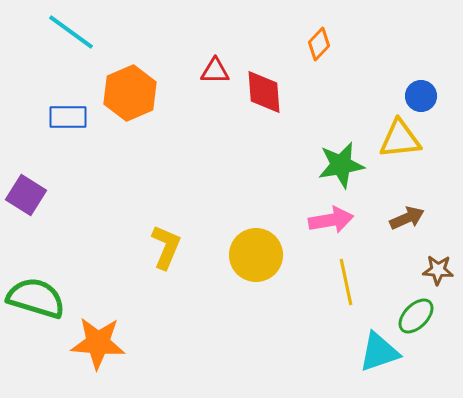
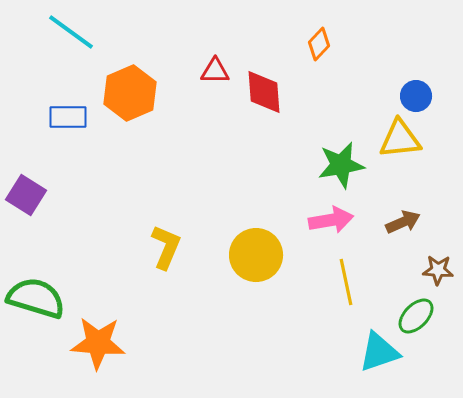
blue circle: moved 5 px left
brown arrow: moved 4 px left, 4 px down
